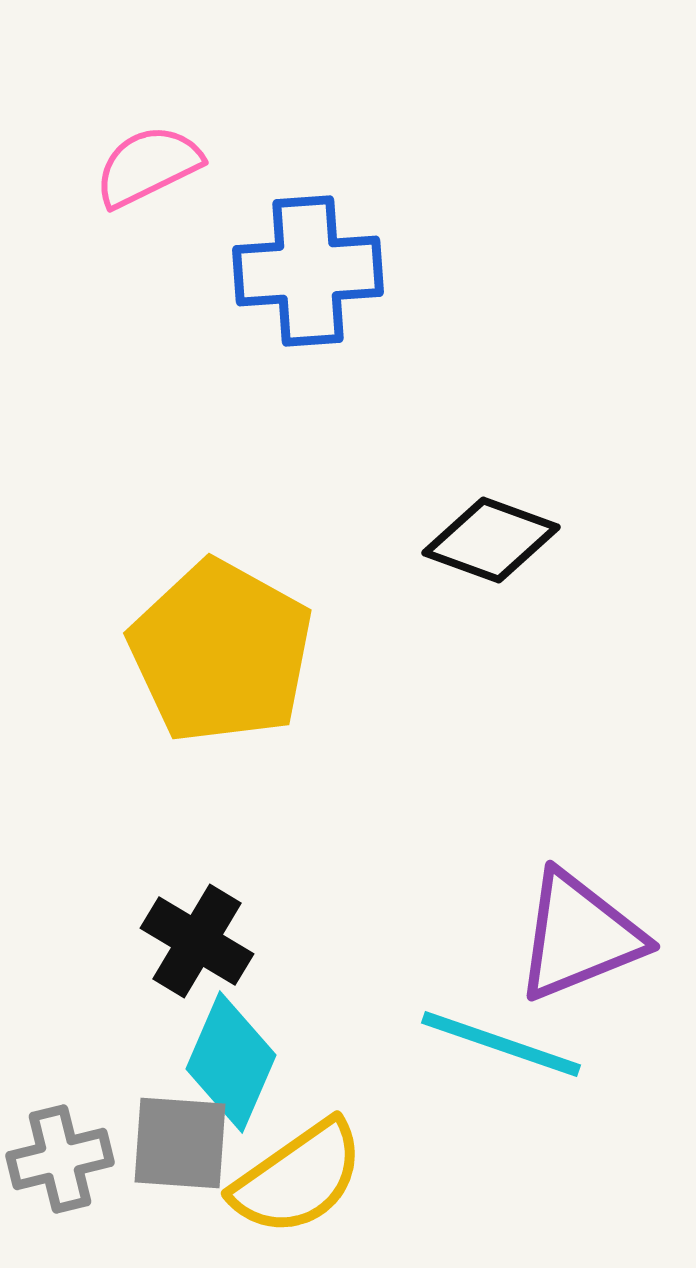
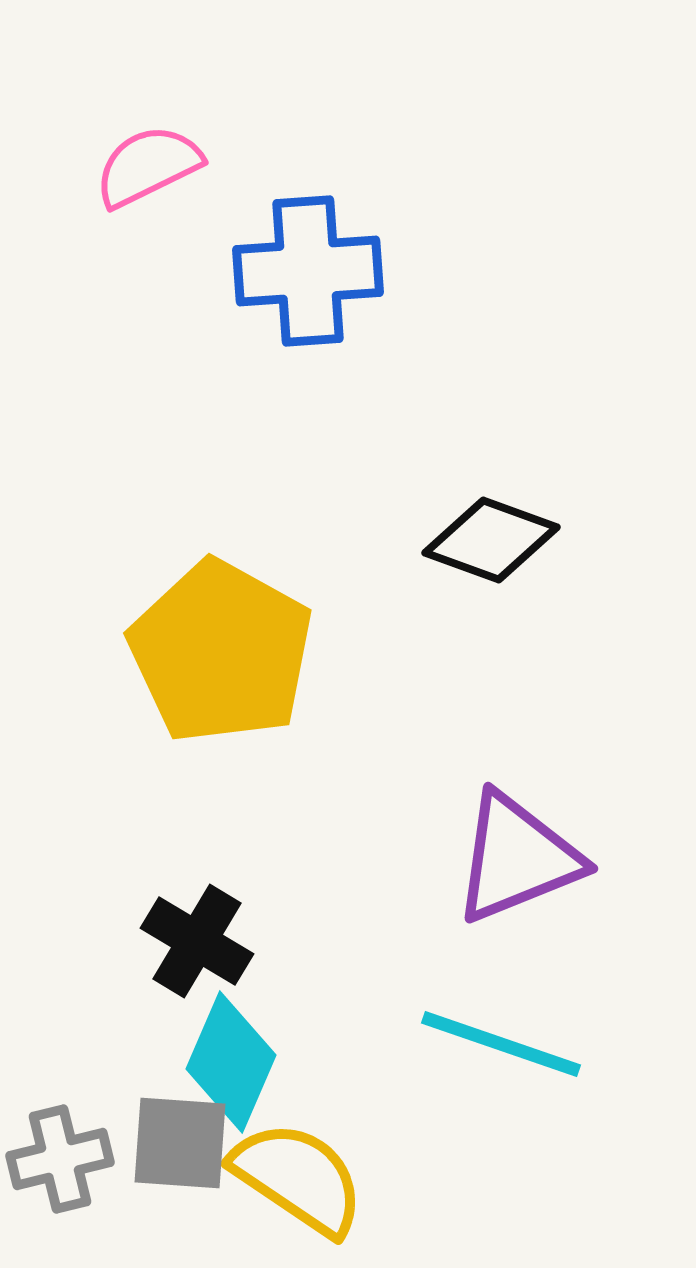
purple triangle: moved 62 px left, 78 px up
yellow semicircle: rotated 111 degrees counterclockwise
